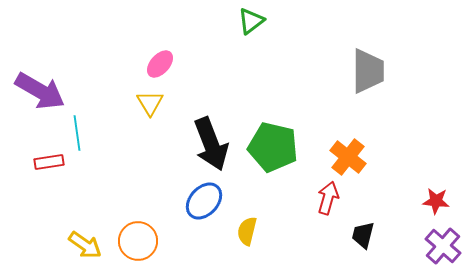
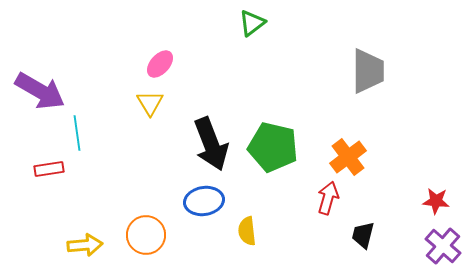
green triangle: moved 1 px right, 2 px down
orange cross: rotated 15 degrees clockwise
red rectangle: moved 7 px down
blue ellipse: rotated 39 degrees clockwise
yellow semicircle: rotated 20 degrees counterclockwise
orange circle: moved 8 px right, 6 px up
yellow arrow: rotated 40 degrees counterclockwise
